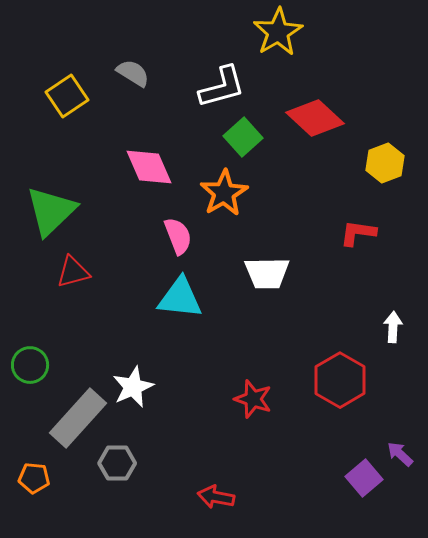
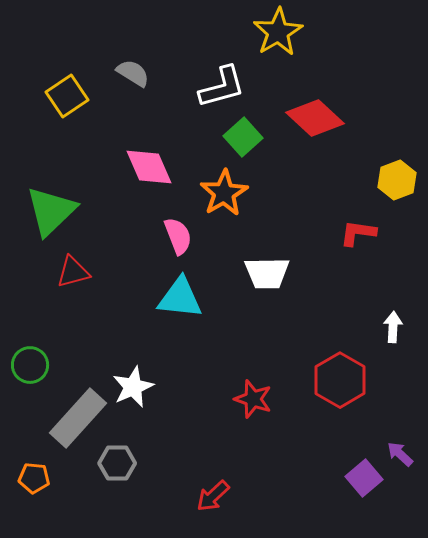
yellow hexagon: moved 12 px right, 17 px down
red arrow: moved 3 px left, 1 px up; rotated 54 degrees counterclockwise
